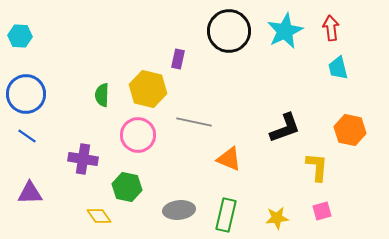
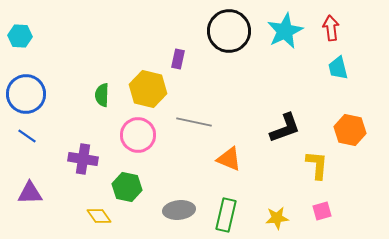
yellow L-shape: moved 2 px up
